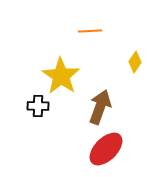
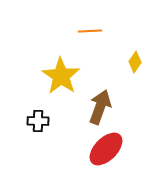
black cross: moved 15 px down
